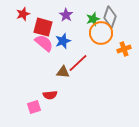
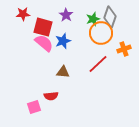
red star: rotated 16 degrees clockwise
red line: moved 20 px right, 1 px down
red semicircle: moved 1 px right, 1 px down
